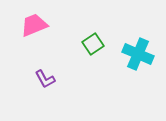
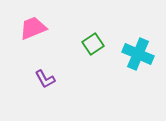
pink trapezoid: moved 1 px left, 3 px down
